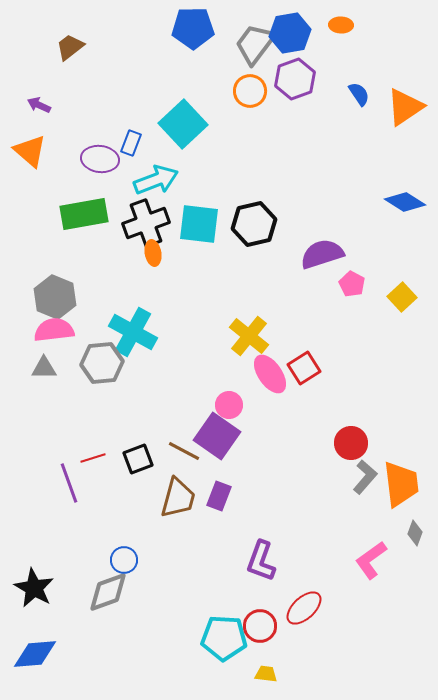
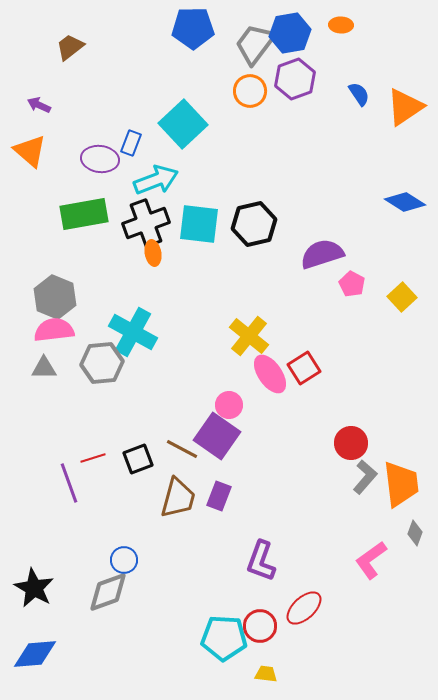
brown line at (184, 451): moved 2 px left, 2 px up
